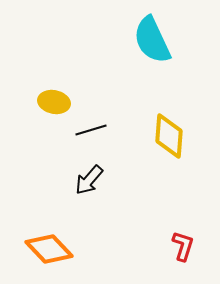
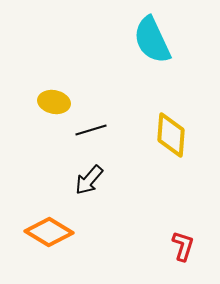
yellow diamond: moved 2 px right, 1 px up
orange diamond: moved 17 px up; rotated 15 degrees counterclockwise
